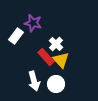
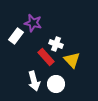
white cross: rotated 24 degrees counterclockwise
yellow triangle: moved 11 px right
